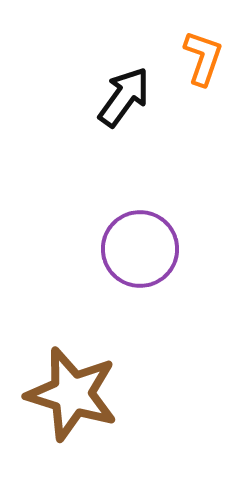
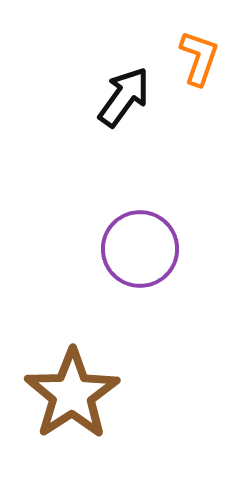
orange L-shape: moved 4 px left
brown star: rotated 22 degrees clockwise
